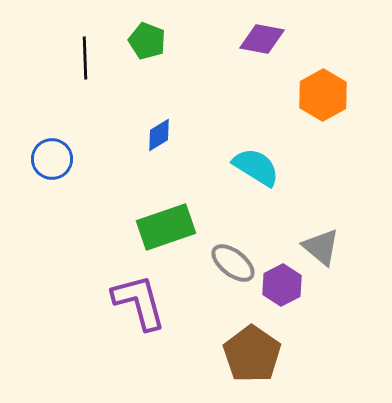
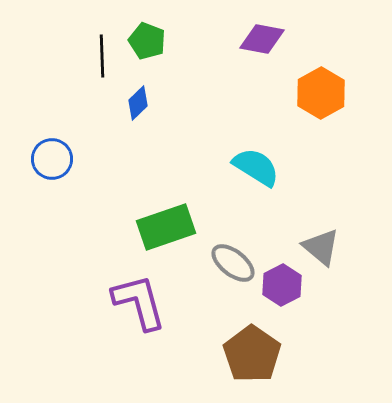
black line: moved 17 px right, 2 px up
orange hexagon: moved 2 px left, 2 px up
blue diamond: moved 21 px left, 32 px up; rotated 12 degrees counterclockwise
